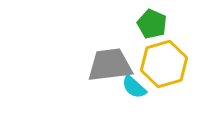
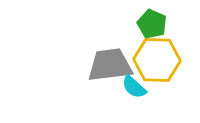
yellow hexagon: moved 7 px left, 4 px up; rotated 18 degrees clockwise
